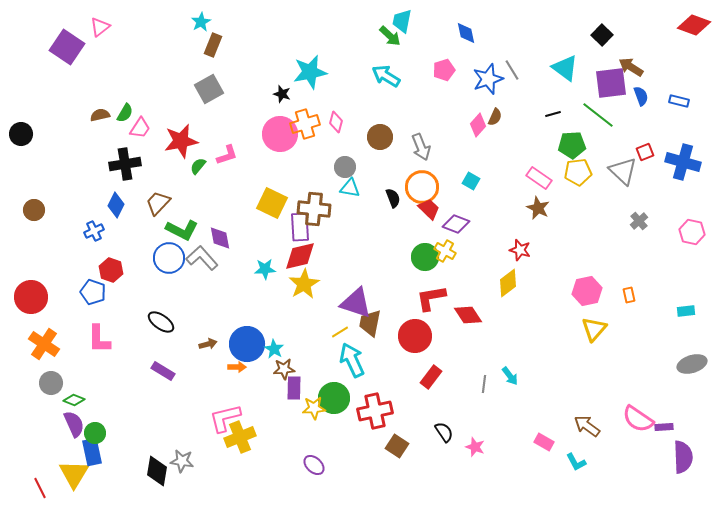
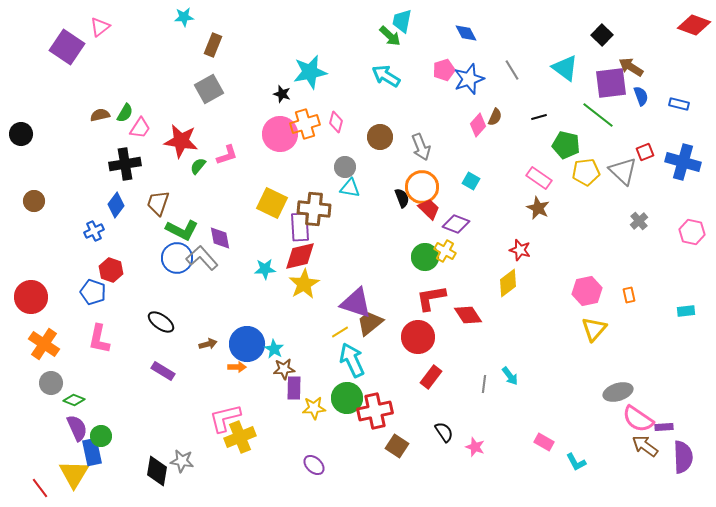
cyan star at (201, 22): moved 17 px left, 5 px up; rotated 24 degrees clockwise
blue diamond at (466, 33): rotated 15 degrees counterclockwise
blue star at (488, 79): moved 19 px left
blue rectangle at (679, 101): moved 3 px down
black line at (553, 114): moved 14 px left, 3 px down
red star at (181, 141): rotated 20 degrees clockwise
green pentagon at (572, 145): moved 6 px left; rotated 16 degrees clockwise
yellow pentagon at (578, 172): moved 8 px right
black semicircle at (393, 198): moved 9 px right
brown trapezoid at (158, 203): rotated 24 degrees counterclockwise
blue diamond at (116, 205): rotated 10 degrees clockwise
brown circle at (34, 210): moved 9 px up
blue circle at (169, 258): moved 8 px right
brown trapezoid at (370, 323): rotated 40 degrees clockwise
red circle at (415, 336): moved 3 px right, 1 px down
pink L-shape at (99, 339): rotated 12 degrees clockwise
gray ellipse at (692, 364): moved 74 px left, 28 px down
green circle at (334, 398): moved 13 px right
purple semicircle at (74, 424): moved 3 px right, 4 px down
brown arrow at (587, 426): moved 58 px right, 20 px down
green circle at (95, 433): moved 6 px right, 3 px down
red line at (40, 488): rotated 10 degrees counterclockwise
